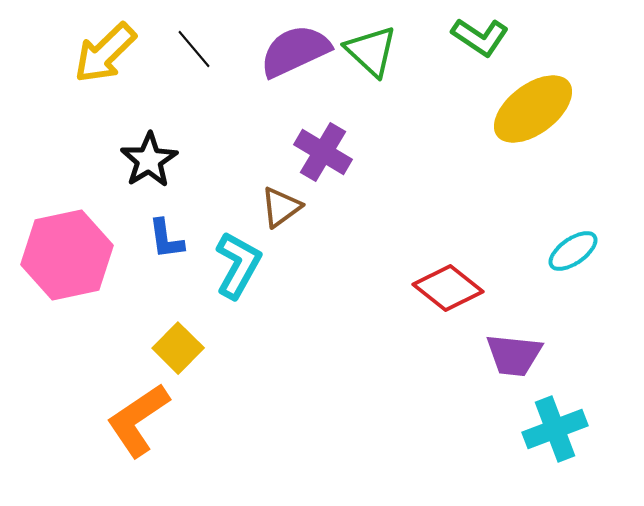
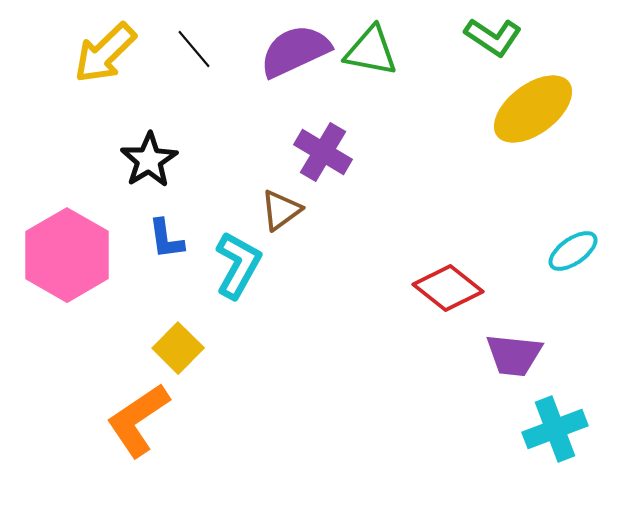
green L-shape: moved 13 px right
green triangle: rotated 32 degrees counterclockwise
brown triangle: moved 3 px down
pink hexagon: rotated 18 degrees counterclockwise
